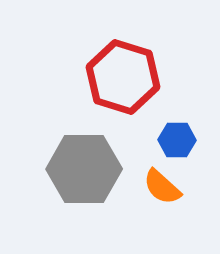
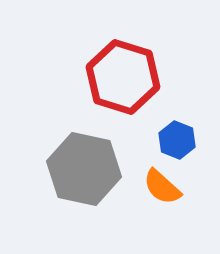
blue hexagon: rotated 21 degrees clockwise
gray hexagon: rotated 12 degrees clockwise
